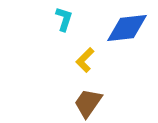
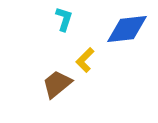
blue diamond: moved 1 px down
brown trapezoid: moved 31 px left, 19 px up; rotated 16 degrees clockwise
